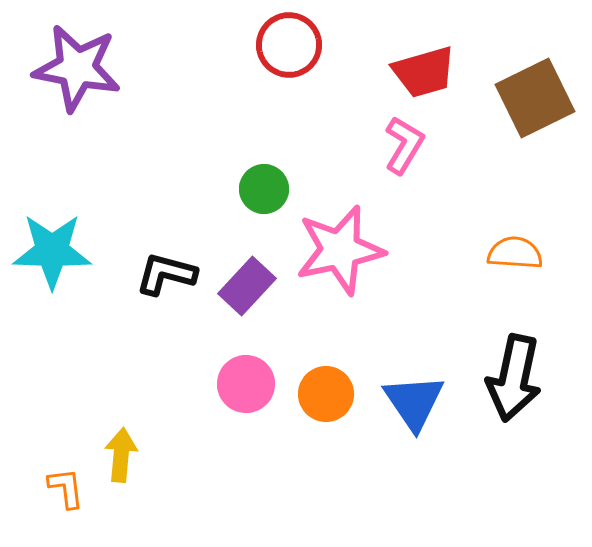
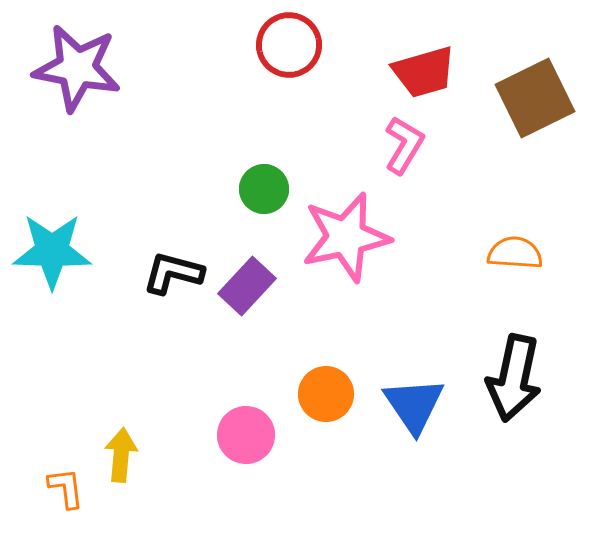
pink star: moved 6 px right, 13 px up
black L-shape: moved 7 px right, 1 px up
pink circle: moved 51 px down
blue triangle: moved 3 px down
